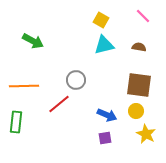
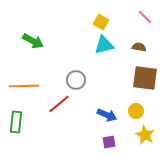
pink line: moved 2 px right, 1 px down
yellow square: moved 2 px down
brown square: moved 6 px right, 7 px up
yellow star: moved 1 px left, 1 px down
purple square: moved 4 px right, 4 px down
